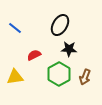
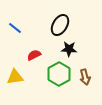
brown arrow: rotated 35 degrees counterclockwise
